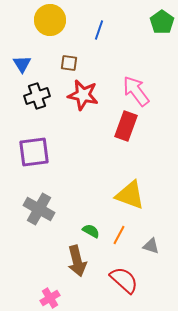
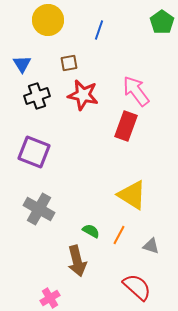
yellow circle: moved 2 px left
brown square: rotated 18 degrees counterclockwise
purple square: rotated 28 degrees clockwise
yellow triangle: moved 2 px right; rotated 12 degrees clockwise
red semicircle: moved 13 px right, 7 px down
